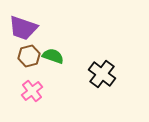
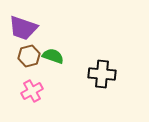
black cross: rotated 32 degrees counterclockwise
pink cross: rotated 10 degrees clockwise
